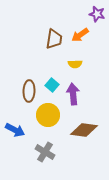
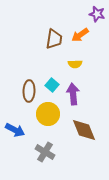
yellow circle: moved 1 px up
brown diamond: rotated 60 degrees clockwise
